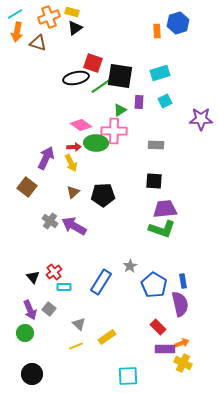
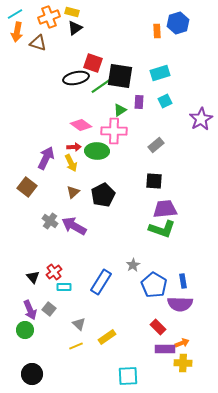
purple star at (201, 119): rotated 30 degrees counterclockwise
green ellipse at (96, 143): moved 1 px right, 8 px down
gray rectangle at (156, 145): rotated 42 degrees counterclockwise
black pentagon at (103, 195): rotated 25 degrees counterclockwise
gray star at (130, 266): moved 3 px right, 1 px up
purple semicircle at (180, 304): rotated 105 degrees clockwise
green circle at (25, 333): moved 3 px up
yellow cross at (183, 363): rotated 24 degrees counterclockwise
